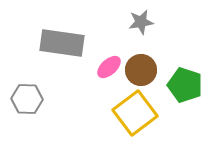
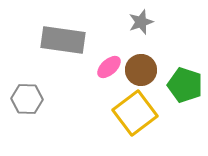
gray star: rotated 10 degrees counterclockwise
gray rectangle: moved 1 px right, 3 px up
